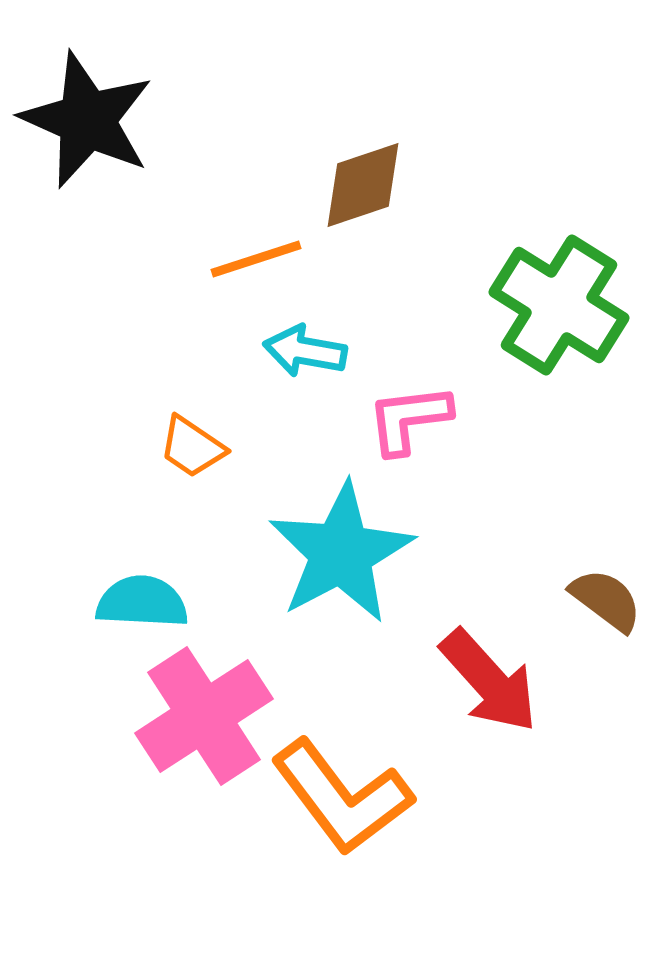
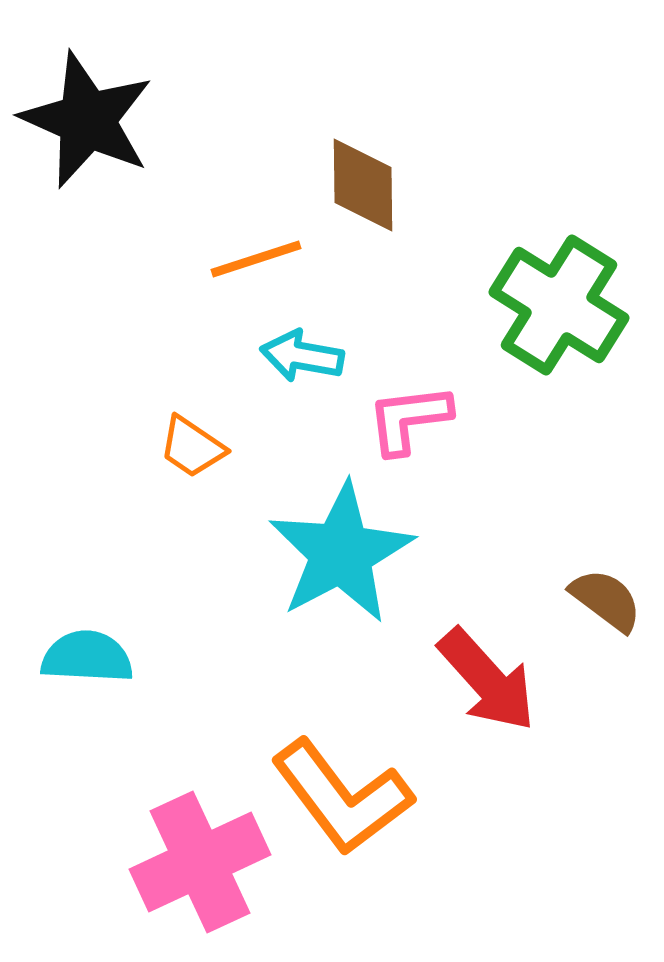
brown diamond: rotated 72 degrees counterclockwise
cyan arrow: moved 3 px left, 5 px down
cyan semicircle: moved 55 px left, 55 px down
red arrow: moved 2 px left, 1 px up
pink cross: moved 4 px left, 146 px down; rotated 8 degrees clockwise
